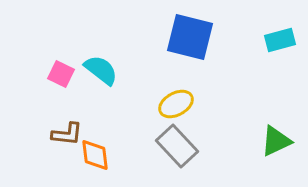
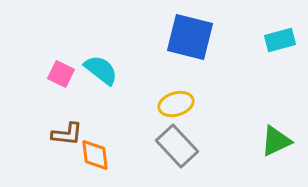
yellow ellipse: rotated 12 degrees clockwise
